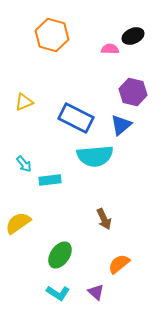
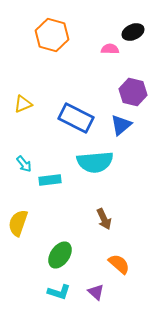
black ellipse: moved 4 px up
yellow triangle: moved 1 px left, 2 px down
cyan semicircle: moved 6 px down
yellow semicircle: rotated 36 degrees counterclockwise
orange semicircle: rotated 80 degrees clockwise
cyan L-shape: moved 1 px right, 1 px up; rotated 15 degrees counterclockwise
